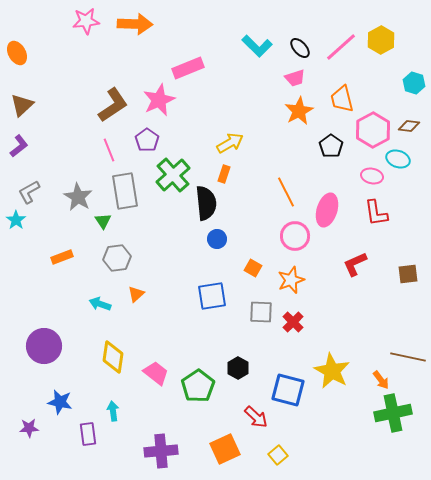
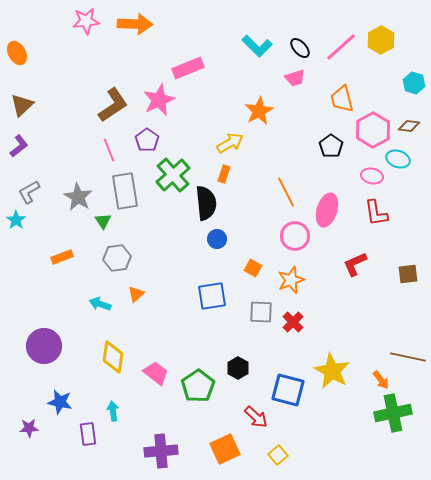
orange star at (299, 111): moved 40 px left
